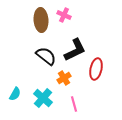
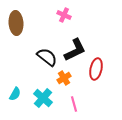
brown ellipse: moved 25 px left, 3 px down
black semicircle: moved 1 px right, 1 px down
